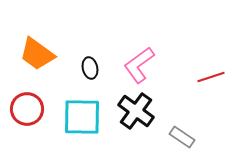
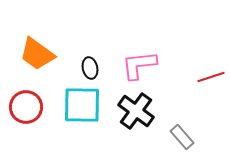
pink L-shape: rotated 30 degrees clockwise
red circle: moved 1 px left, 2 px up
cyan square: moved 12 px up
gray rectangle: rotated 15 degrees clockwise
